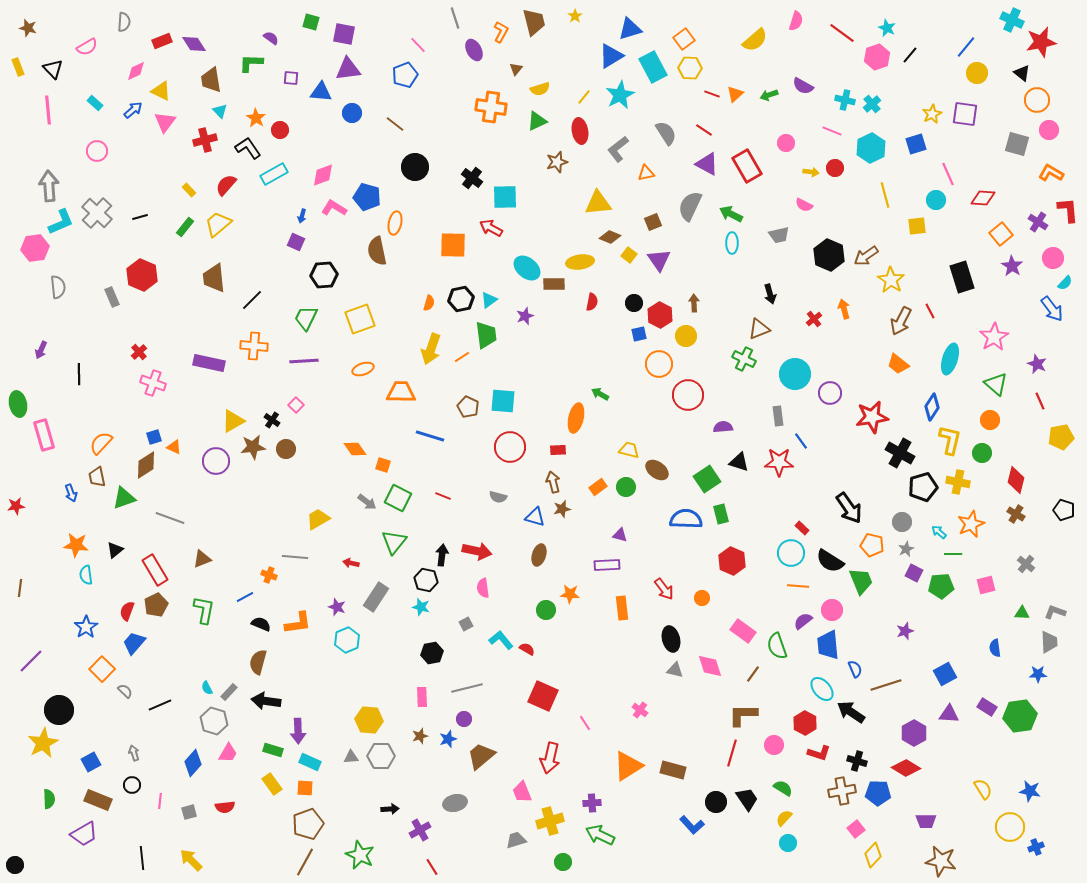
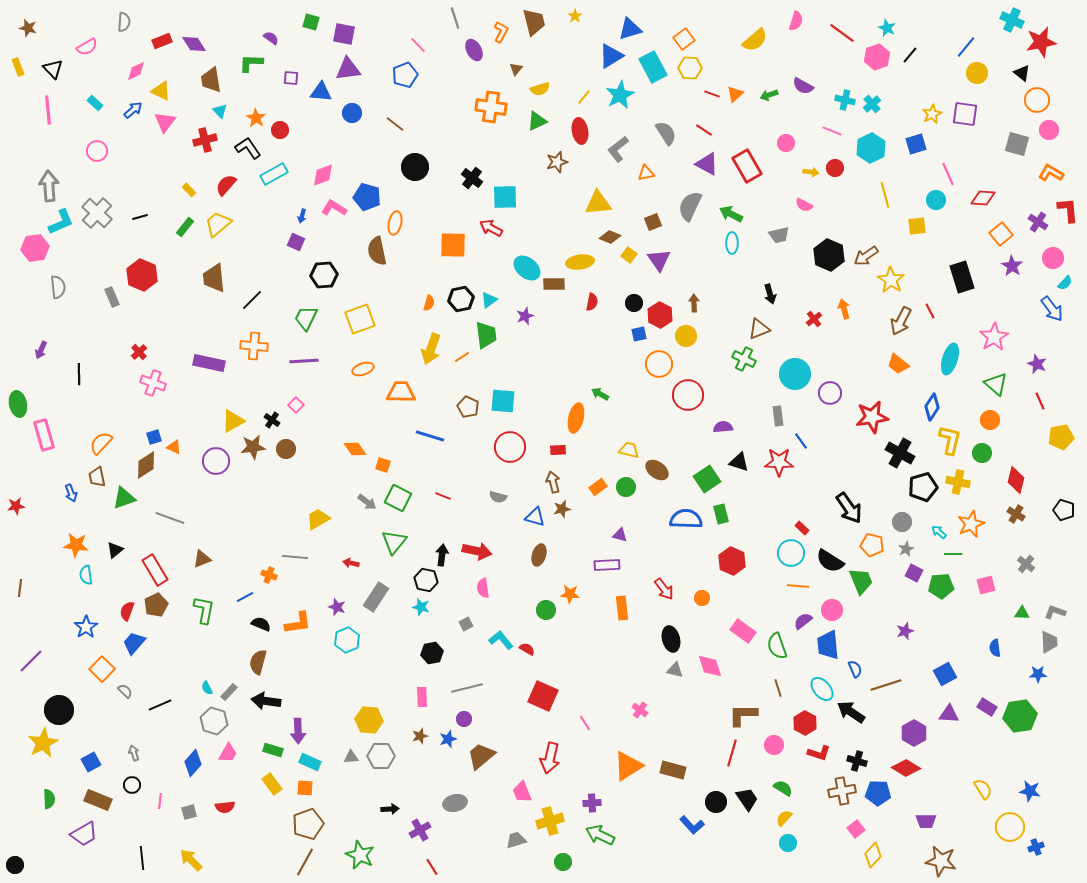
brown line at (753, 674): moved 25 px right, 14 px down; rotated 54 degrees counterclockwise
